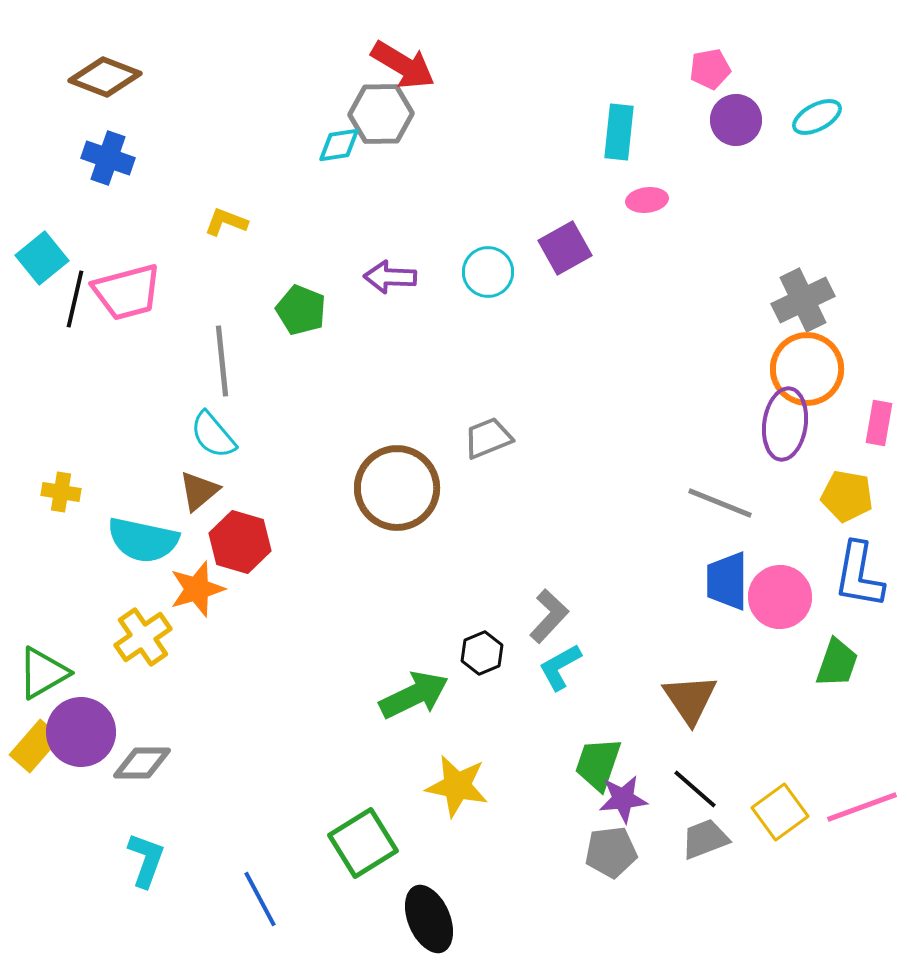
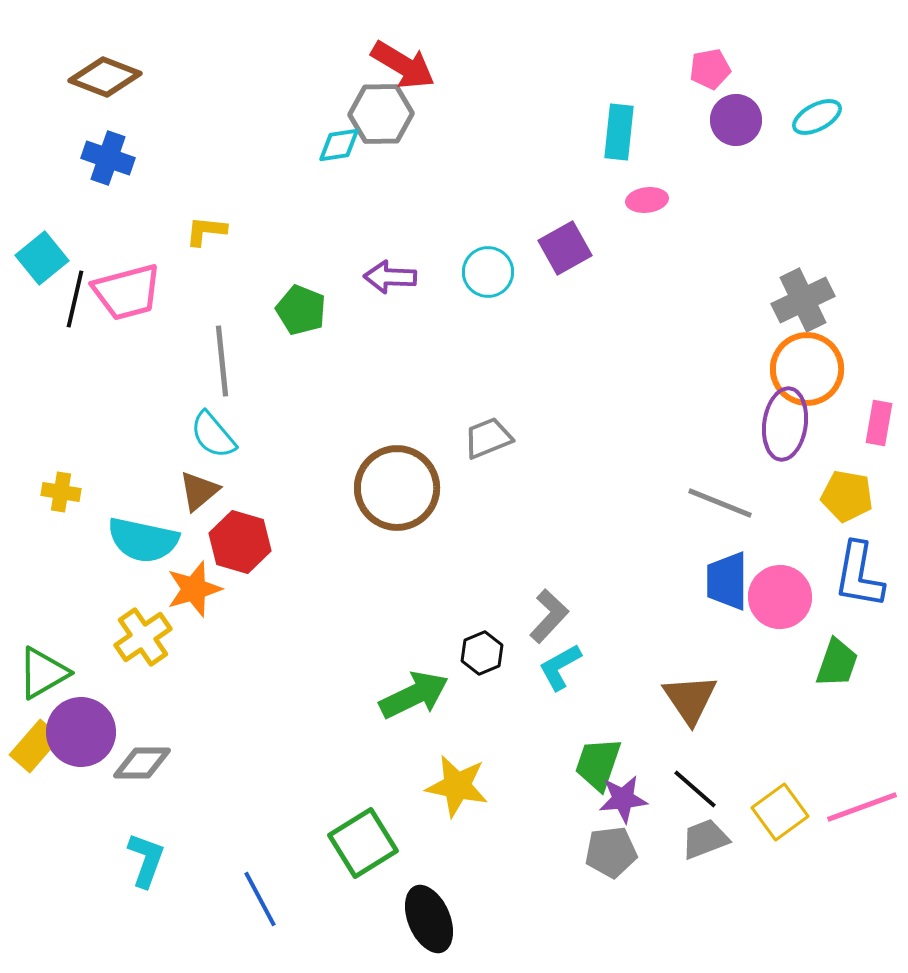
yellow L-shape at (226, 222): moved 20 px left, 9 px down; rotated 15 degrees counterclockwise
orange star at (197, 589): moved 3 px left
